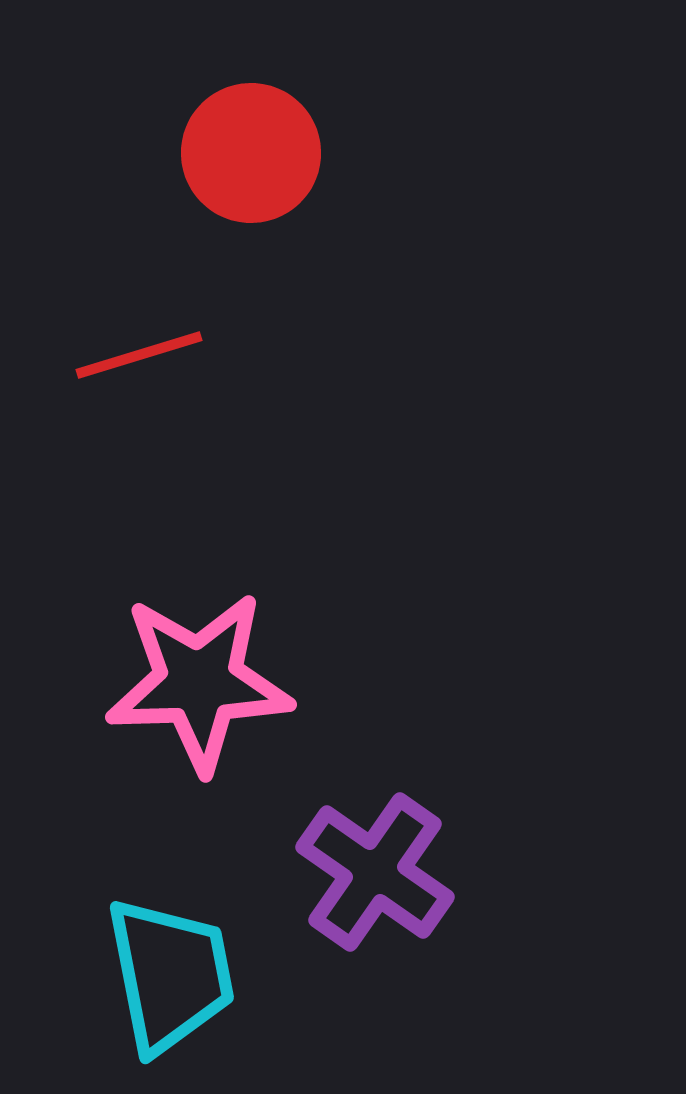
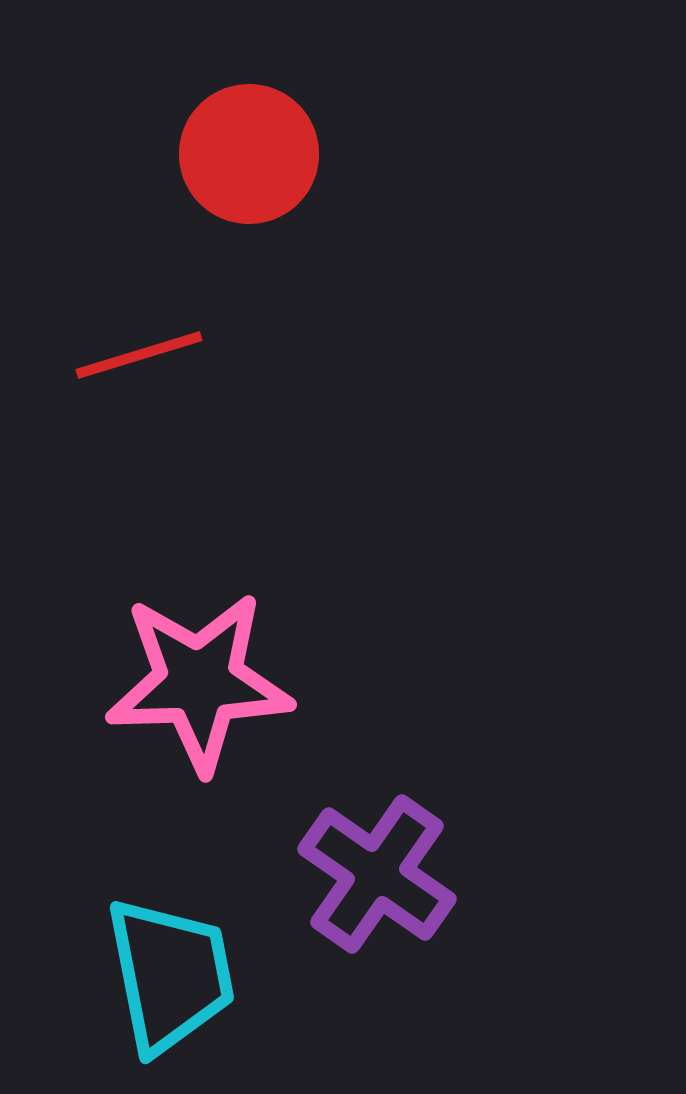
red circle: moved 2 px left, 1 px down
purple cross: moved 2 px right, 2 px down
